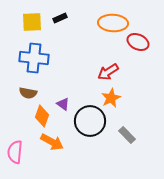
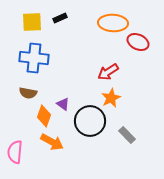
orange diamond: moved 2 px right
